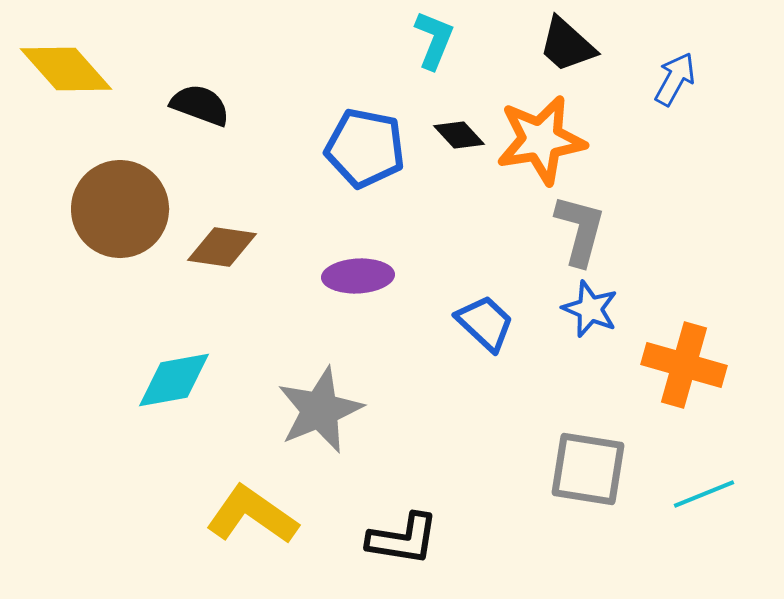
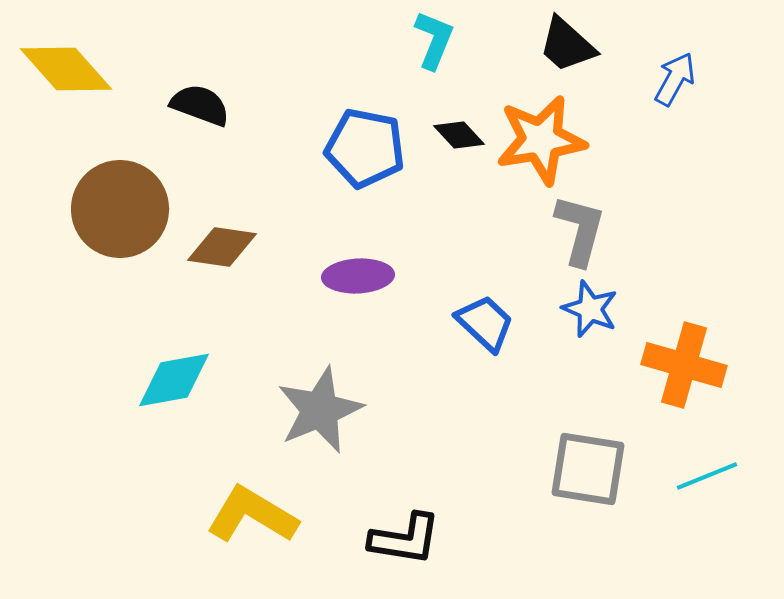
cyan line: moved 3 px right, 18 px up
yellow L-shape: rotated 4 degrees counterclockwise
black L-shape: moved 2 px right
